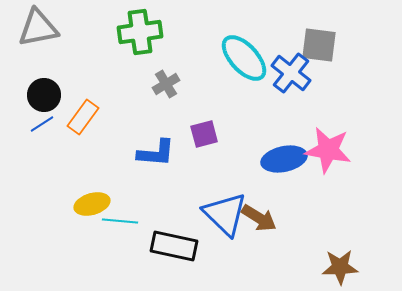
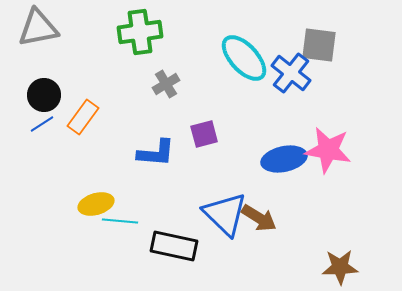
yellow ellipse: moved 4 px right
